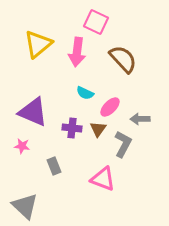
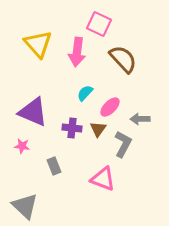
pink square: moved 3 px right, 2 px down
yellow triangle: rotated 32 degrees counterclockwise
cyan semicircle: rotated 108 degrees clockwise
